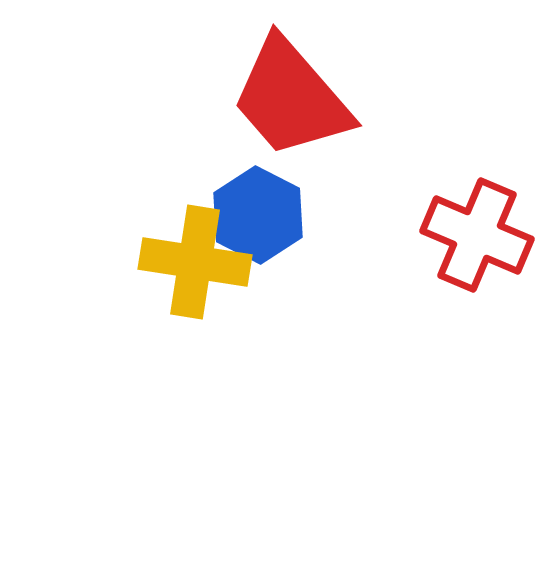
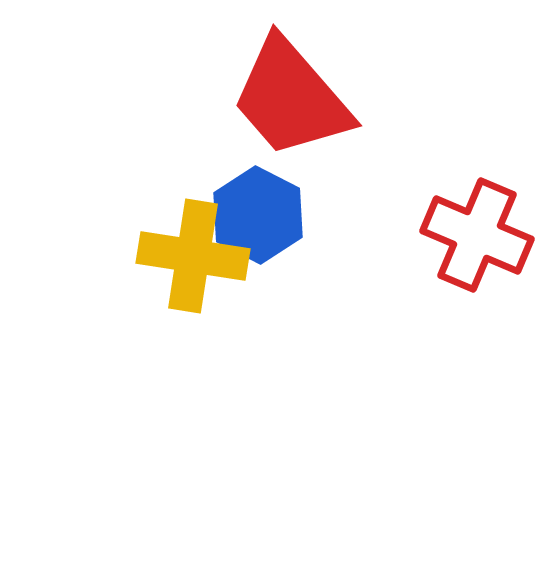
yellow cross: moved 2 px left, 6 px up
